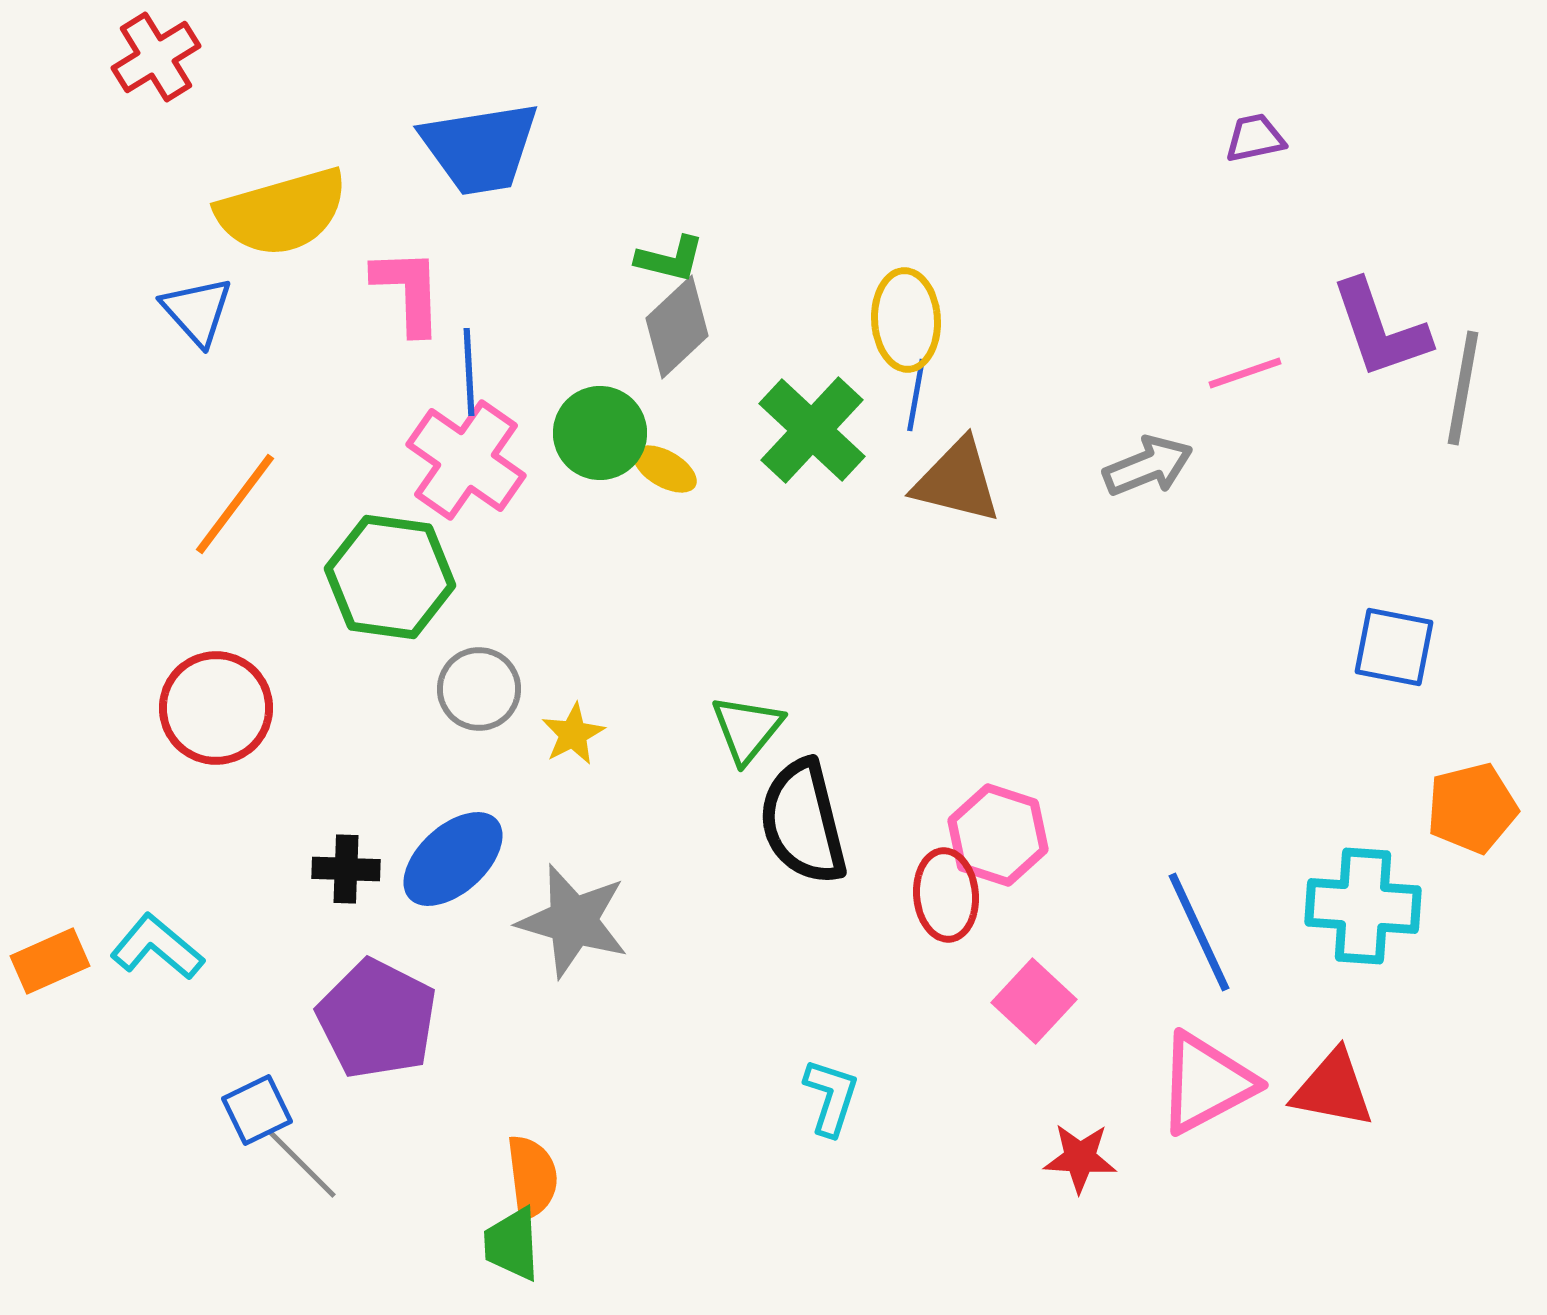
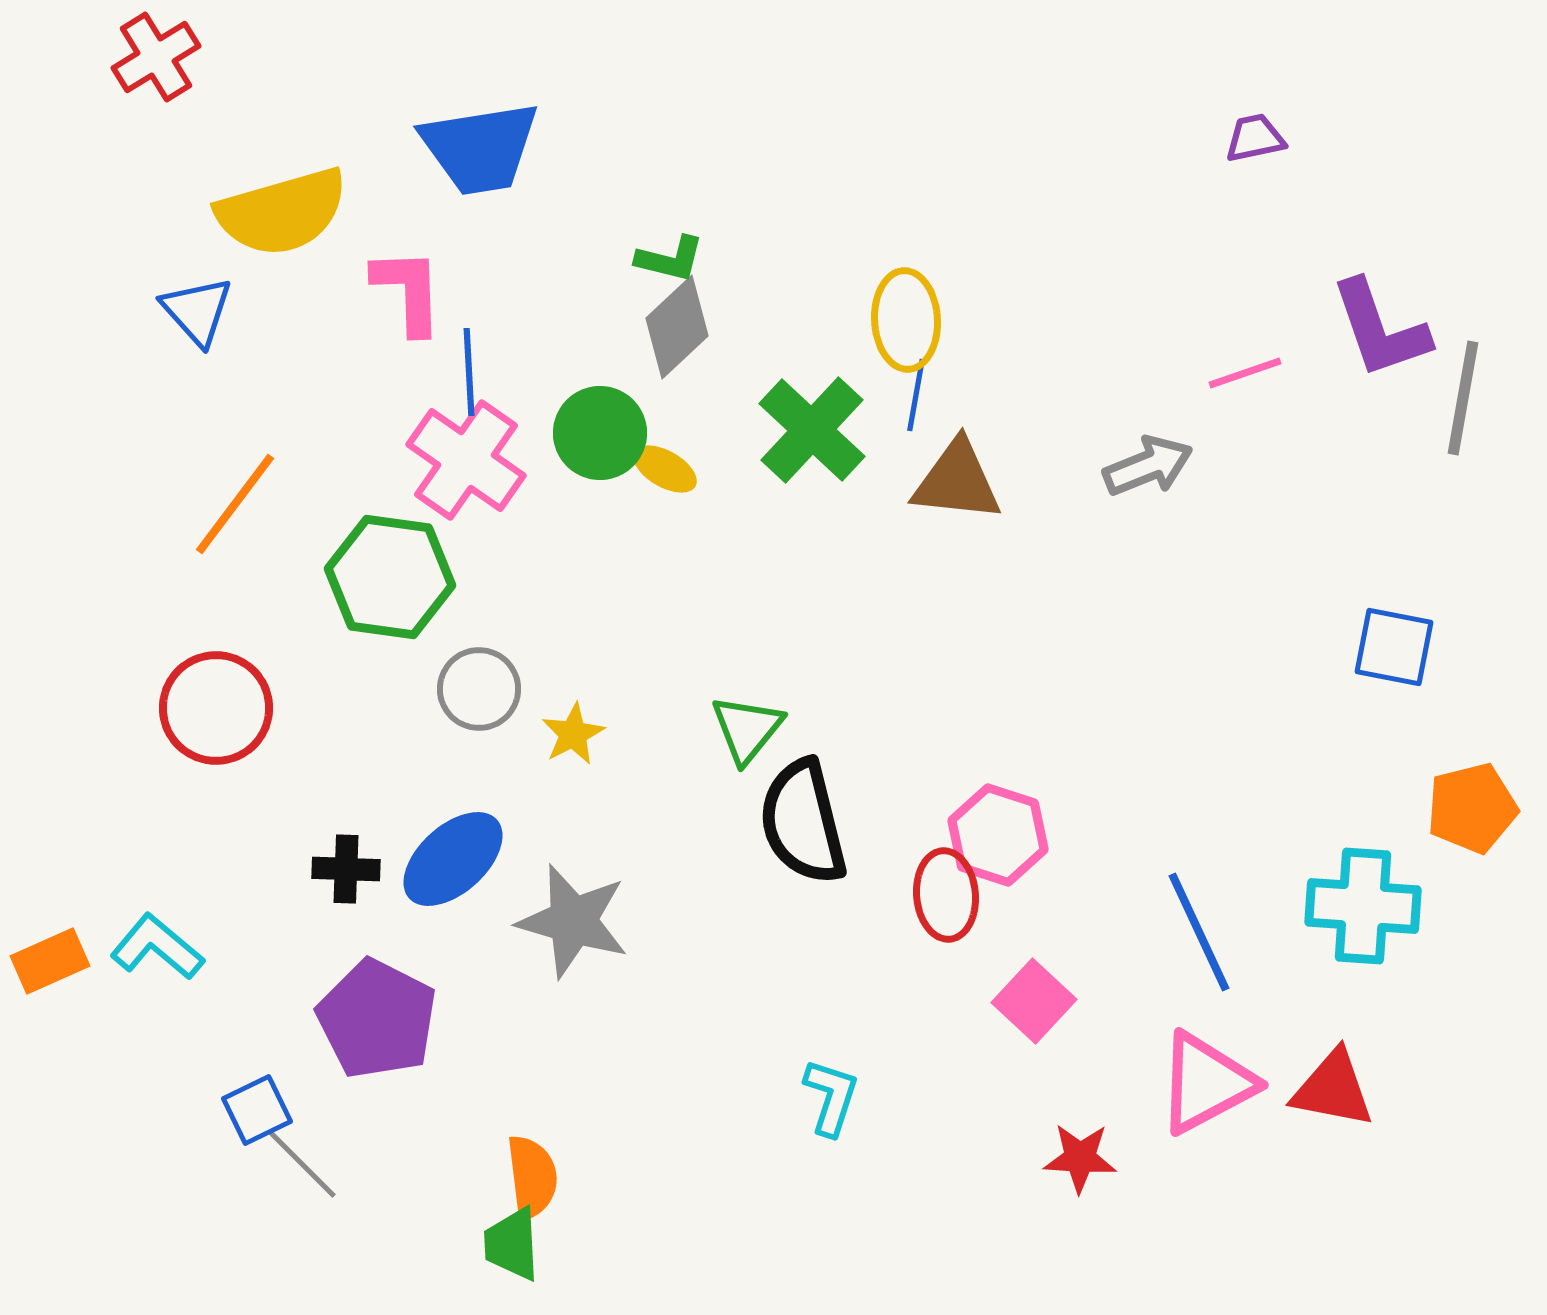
gray line at (1463, 388): moved 10 px down
brown triangle at (957, 481): rotated 8 degrees counterclockwise
